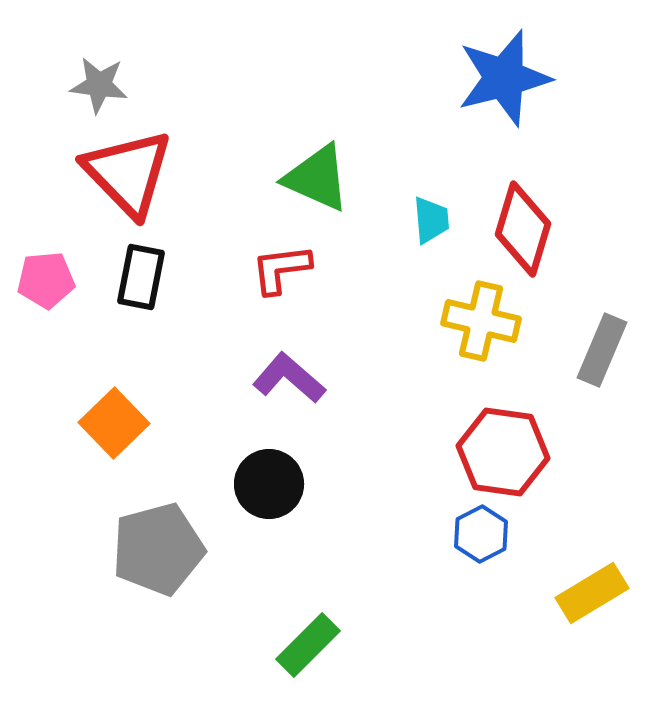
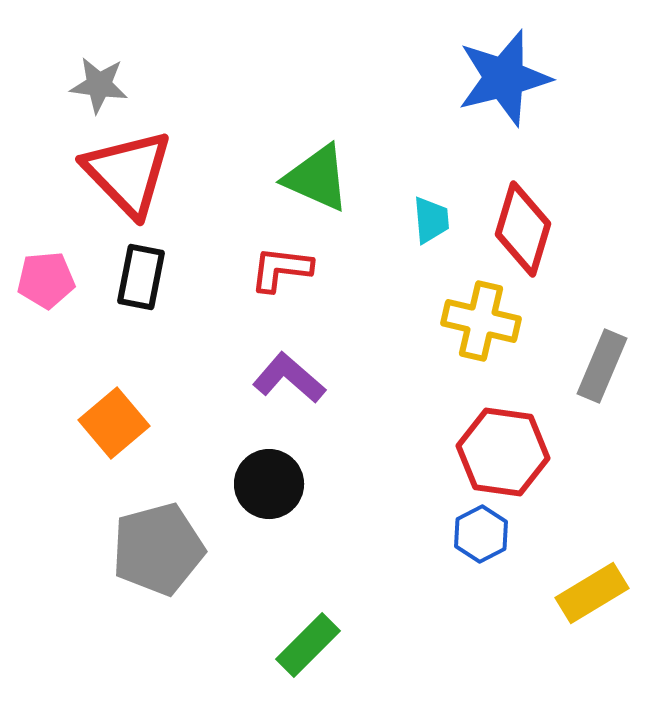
red L-shape: rotated 14 degrees clockwise
gray rectangle: moved 16 px down
orange square: rotated 4 degrees clockwise
